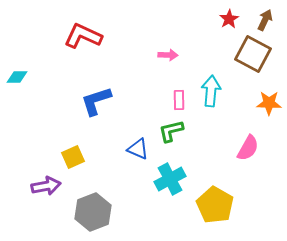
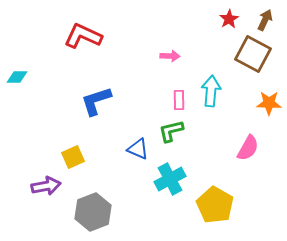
pink arrow: moved 2 px right, 1 px down
